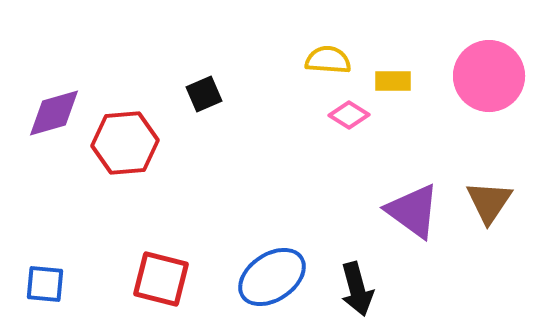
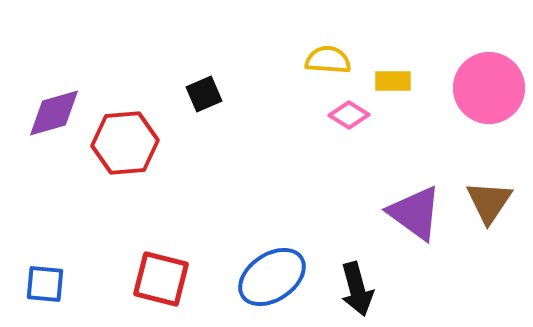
pink circle: moved 12 px down
purple triangle: moved 2 px right, 2 px down
